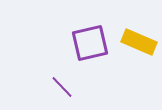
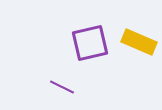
purple line: rotated 20 degrees counterclockwise
